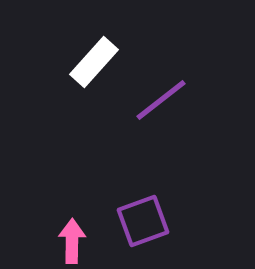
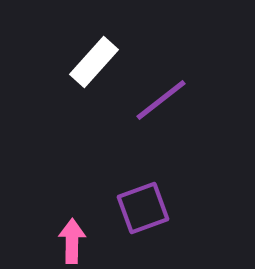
purple square: moved 13 px up
